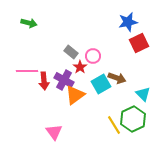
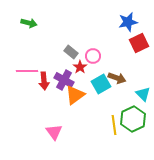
yellow line: rotated 24 degrees clockwise
